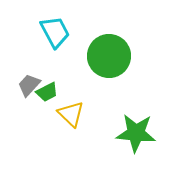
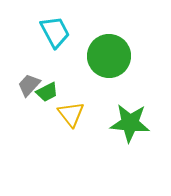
yellow triangle: rotated 8 degrees clockwise
green star: moved 6 px left, 10 px up
